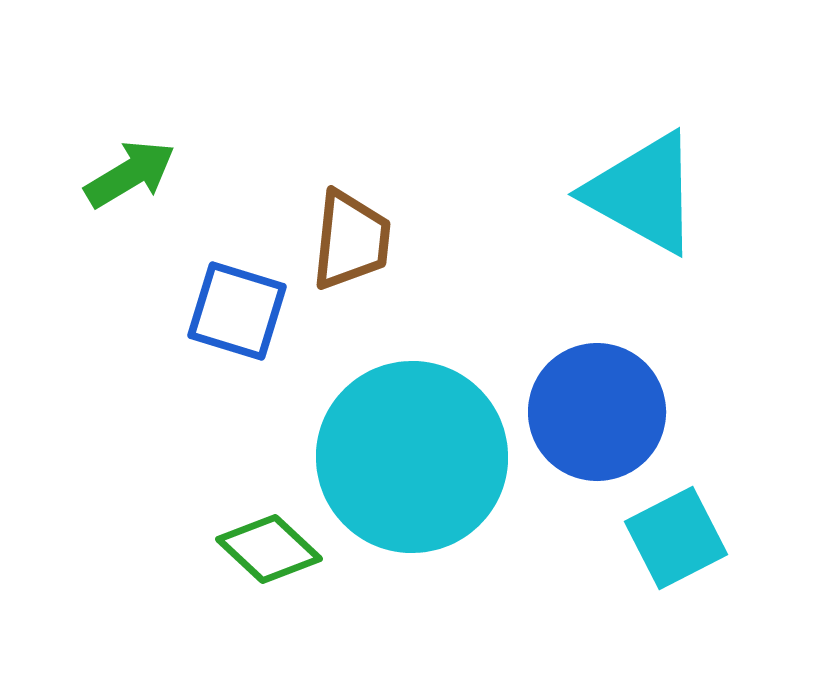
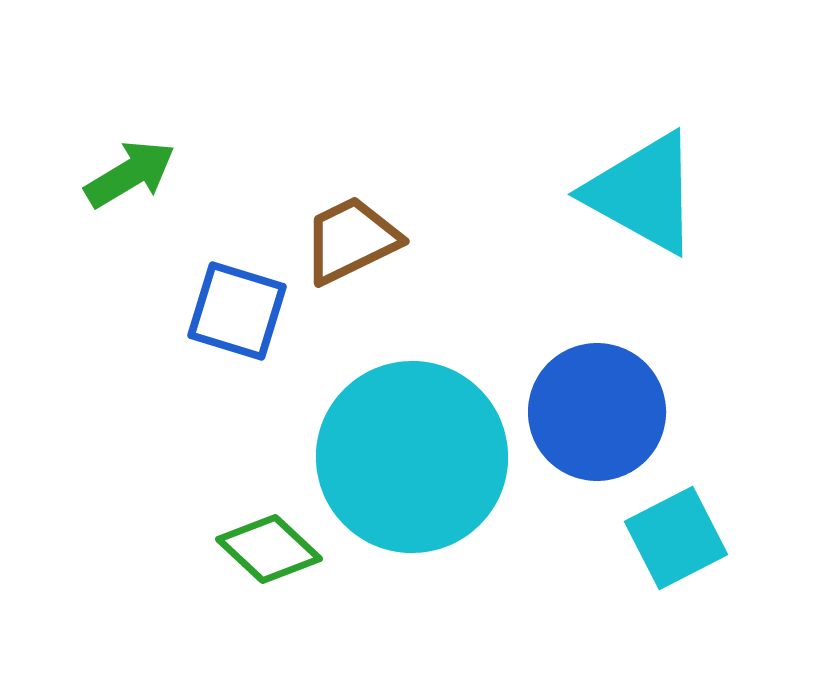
brown trapezoid: rotated 122 degrees counterclockwise
